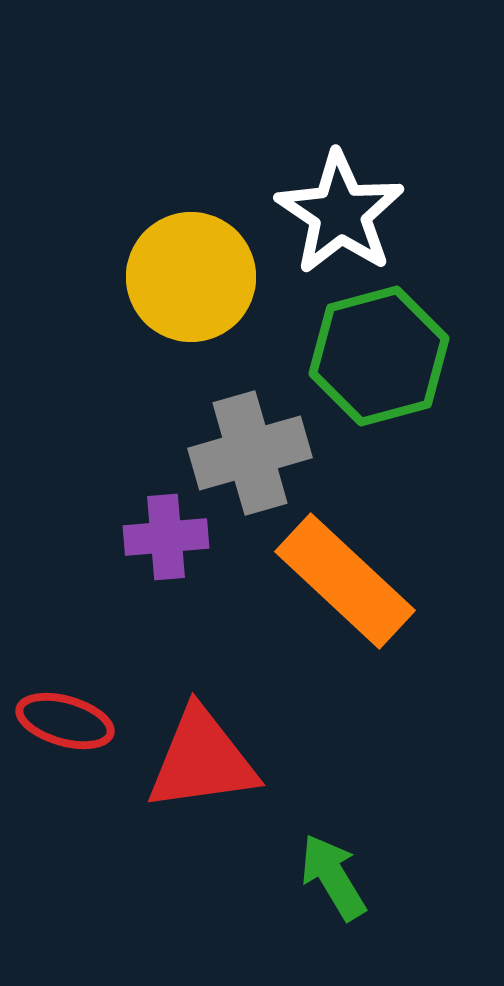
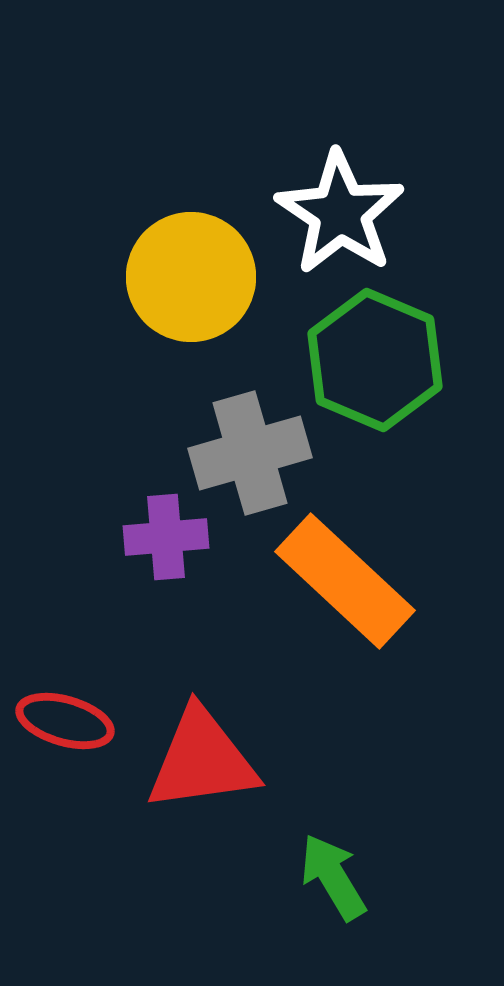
green hexagon: moved 4 px left, 4 px down; rotated 22 degrees counterclockwise
